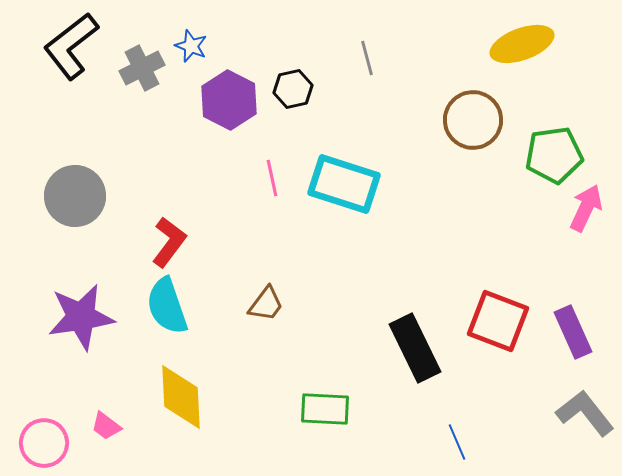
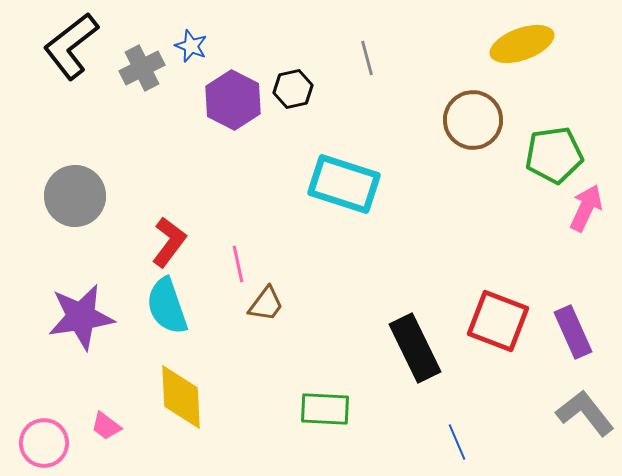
purple hexagon: moved 4 px right
pink line: moved 34 px left, 86 px down
